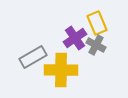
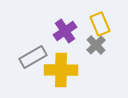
yellow rectangle: moved 3 px right, 1 px down
purple cross: moved 10 px left, 7 px up
gray cross: rotated 18 degrees clockwise
